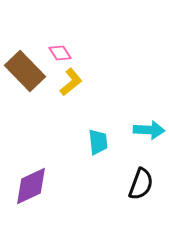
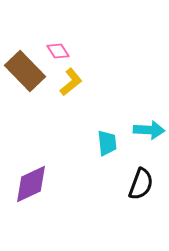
pink diamond: moved 2 px left, 2 px up
cyan trapezoid: moved 9 px right, 1 px down
purple diamond: moved 2 px up
